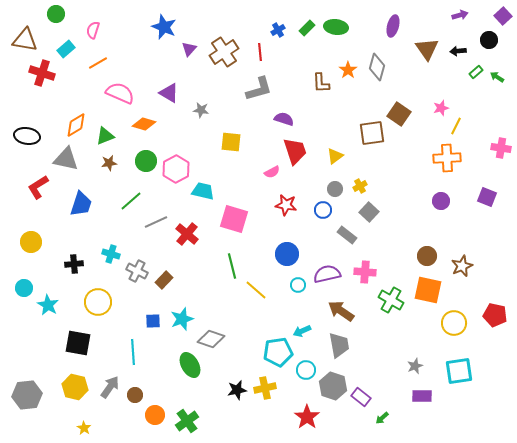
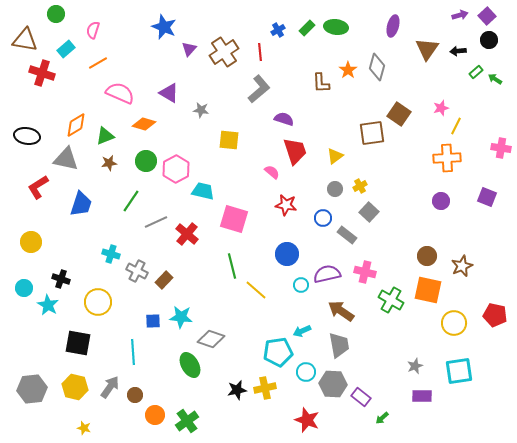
purple square at (503, 16): moved 16 px left
brown triangle at (427, 49): rotated 10 degrees clockwise
green arrow at (497, 77): moved 2 px left, 2 px down
gray L-shape at (259, 89): rotated 24 degrees counterclockwise
yellow square at (231, 142): moved 2 px left, 2 px up
pink semicircle at (272, 172): rotated 112 degrees counterclockwise
green line at (131, 201): rotated 15 degrees counterclockwise
blue circle at (323, 210): moved 8 px down
black cross at (74, 264): moved 13 px left, 15 px down; rotated 24 degrees clockwise
pink cross at (365, 272): rotated 10 degrees clockwise
cyan circle at (298, 285): moved 3 px right
cyan star at (182, 319): moved 1 px left, 2 px up; rotated 25 degrees clockwise
cyan circle at (306, 370): moved 2 px down
gray hexagon at (333, 386): moved 2 px up; rotated 16 degrees counterclockwise
gray hexagon at (27, 395): moved 5 px right, 6 px up
red star at (307, 417): moved 3 px down; rotated 15 degrees counterclockwise
yellow star at (84, 428): rotated 16 degrees counterclockwise
